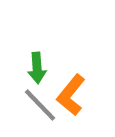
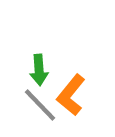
green arrow: moved 2 px right, 2 px down
